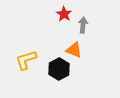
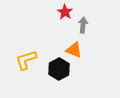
red star: moved 1 px right, 2 px up
